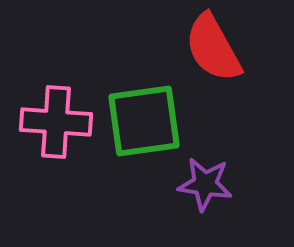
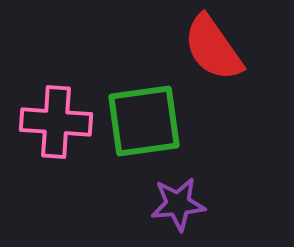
red semicircle: rotated 6 degrees counterclockwise
purple star: moved 27 px left, 20 px down; rotated 14 degrees counterclockwise
